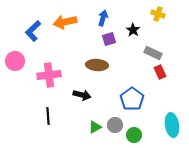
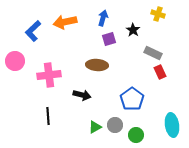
green circle: moved 2 px right
